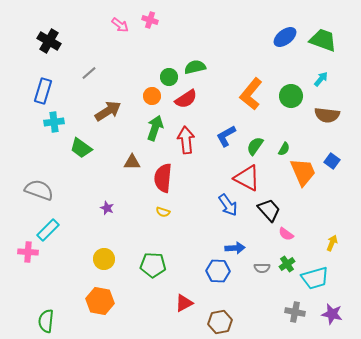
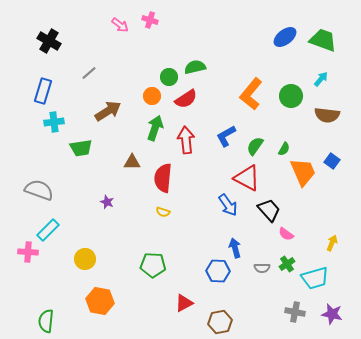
green trapezoid at (81, 148): rotated 45 degrees counterclockwise
purple star at (107, 208): moved 6 px up
blue arrow at (235, 248): rotated 102 degrees counterclockwise
yellow circle at (104, 259): moved 19 px left
